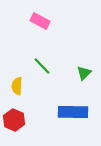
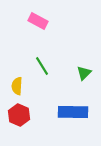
pink rectangle: moved 2 px left
green line: rotated 12 degrees clockwise
red hexagon: moved 5 px right, 5 px up
